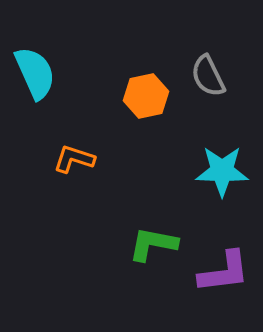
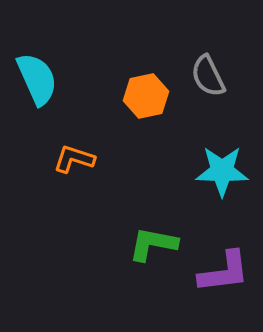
cyan semicircle: moved 2 px right, 6 px down
